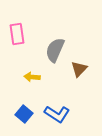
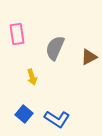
gray semicircle: moved 2 px up
brown triangle: moved 10 px right, 12 px up; rotated 18 degrees clockwise
yellow arrow: rotated 112 degrees counterclockwise
blue L-shape: moved 5 px down
